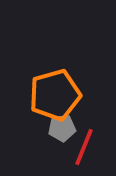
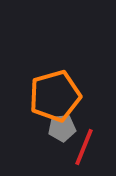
orange pentagon: moved 1 px down
